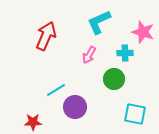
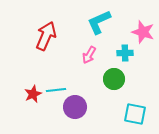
cyan line: rotated 24 degrees clockwise
red star: moved 28 px up; rotated 24 degrees counterclockwise
